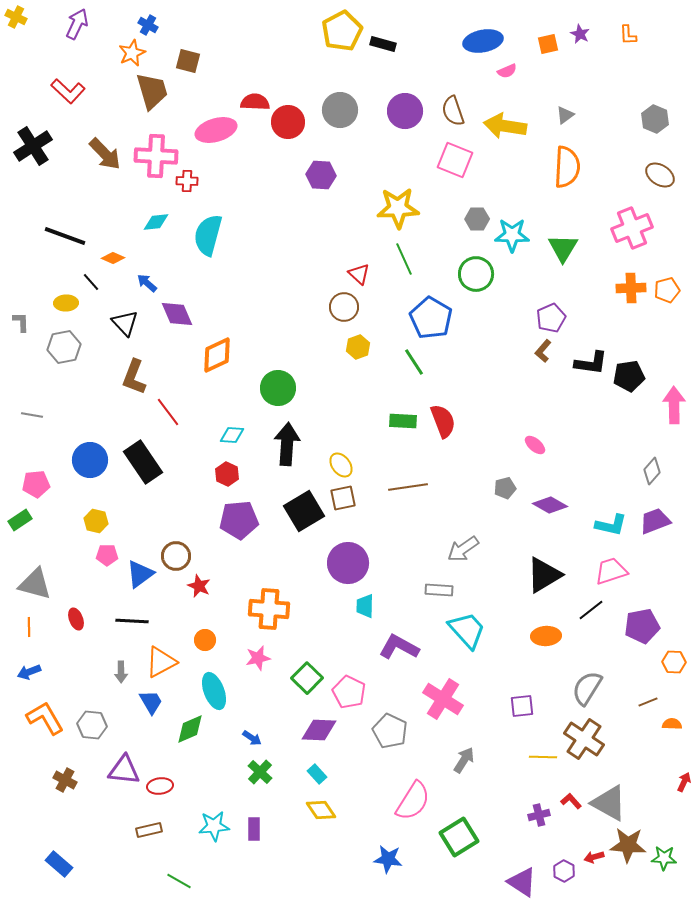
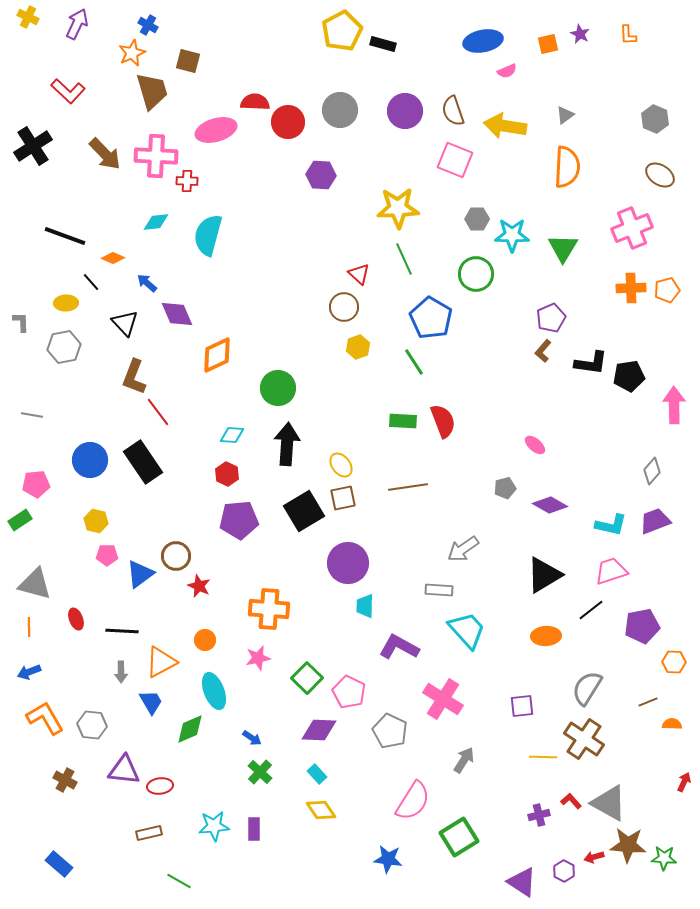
yellow cross at (16, 17): moved 12 px right
red line at (168, 412): moved 10 px left
black line at (132, 621): moved 10 px left, 10 px down
brown rectangle at (149, 830): moved 3 px down
